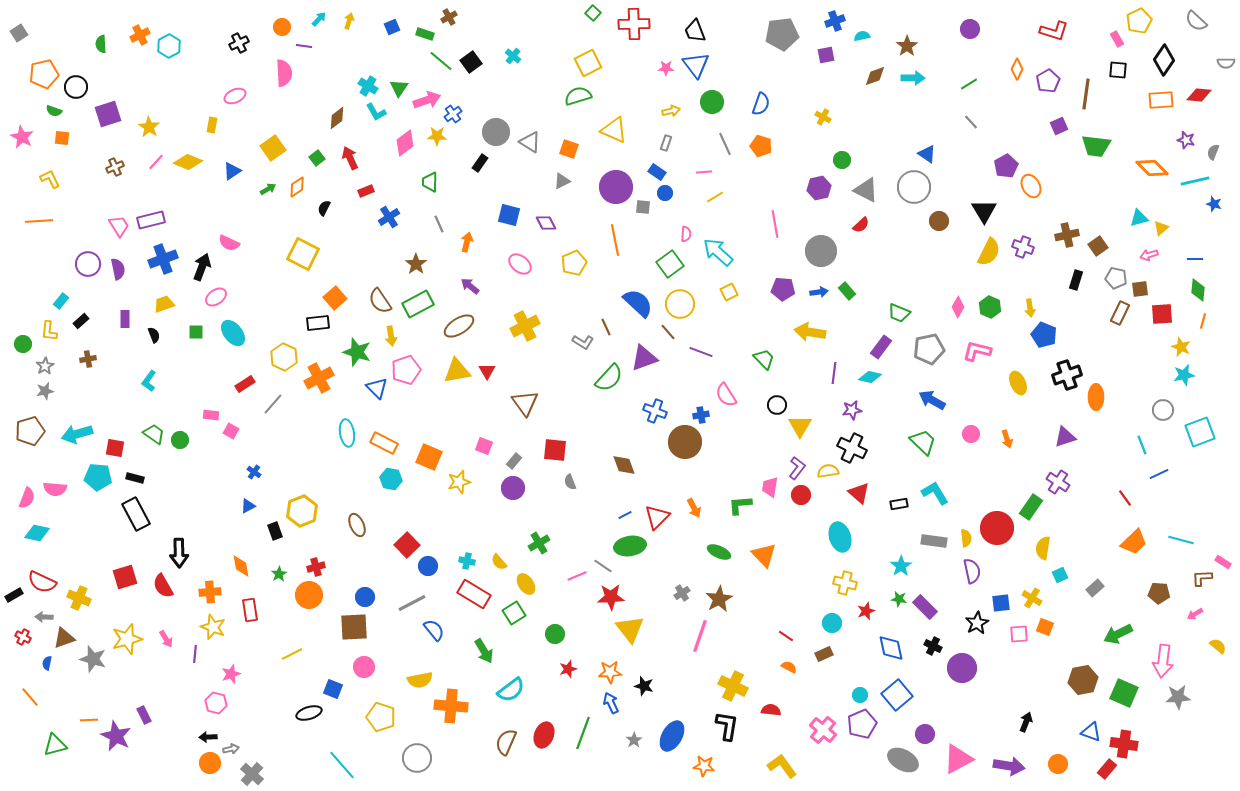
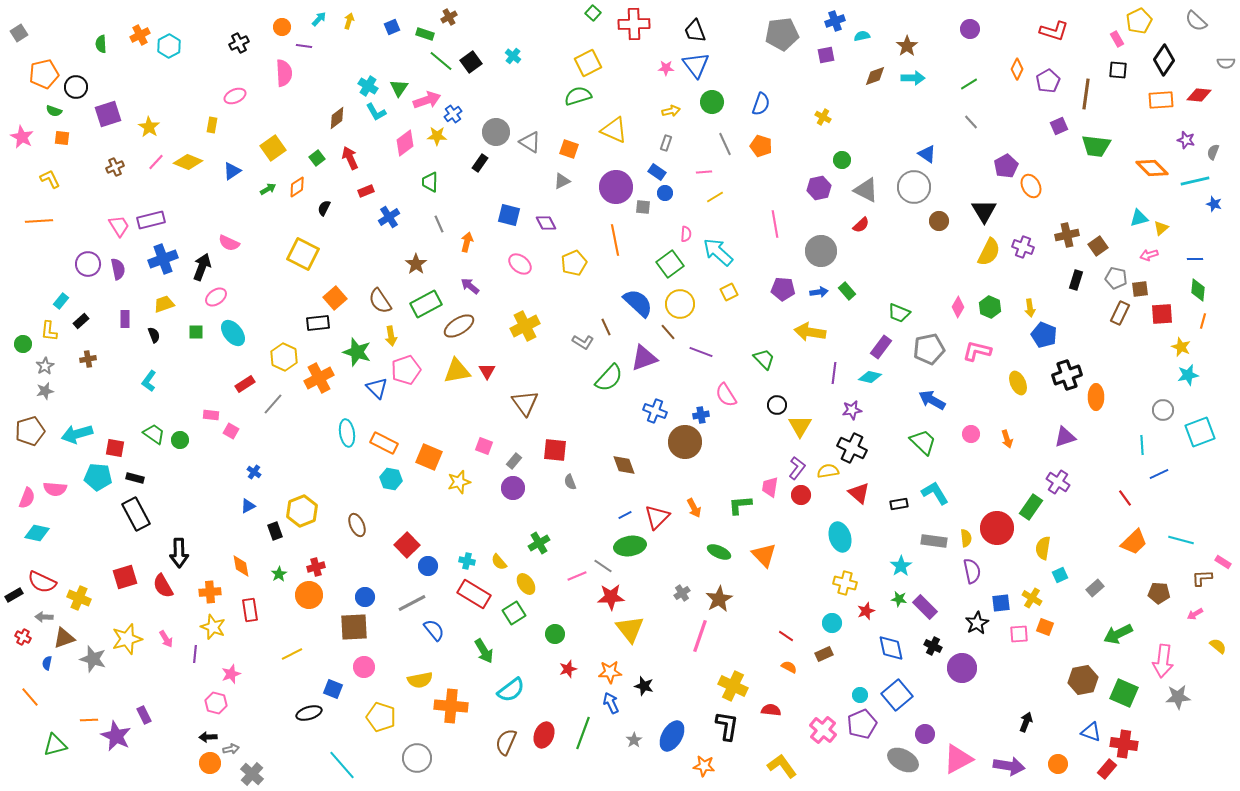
green rectangle at (418, 304): moved 8 px right
cyan star at (1184, 375): moved 4 px right
cyan line at (1142, 445): rotated 18 degrees clockwise
